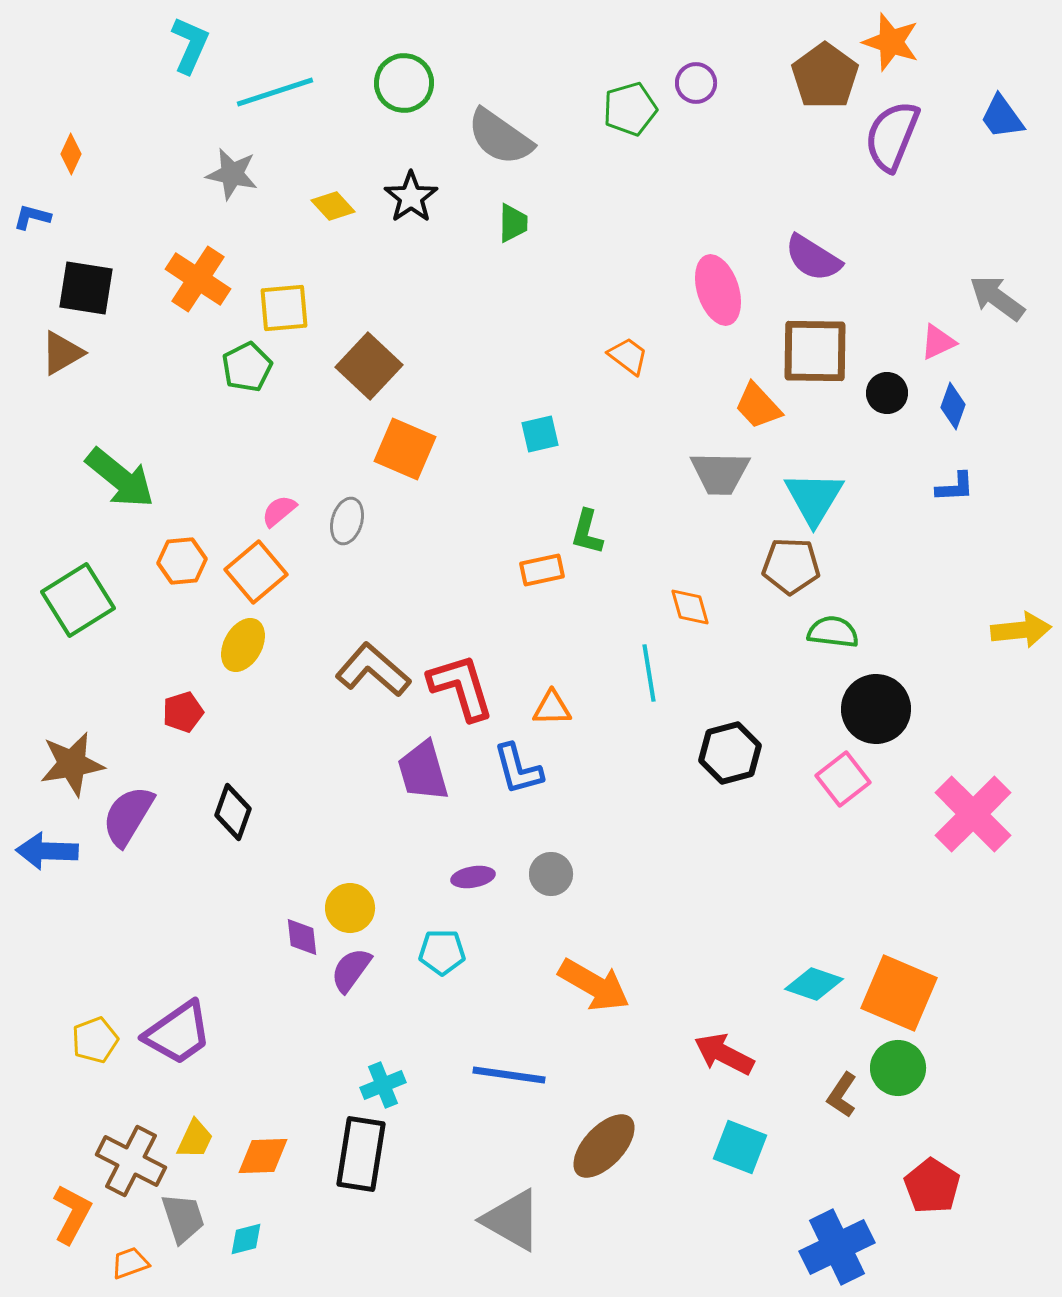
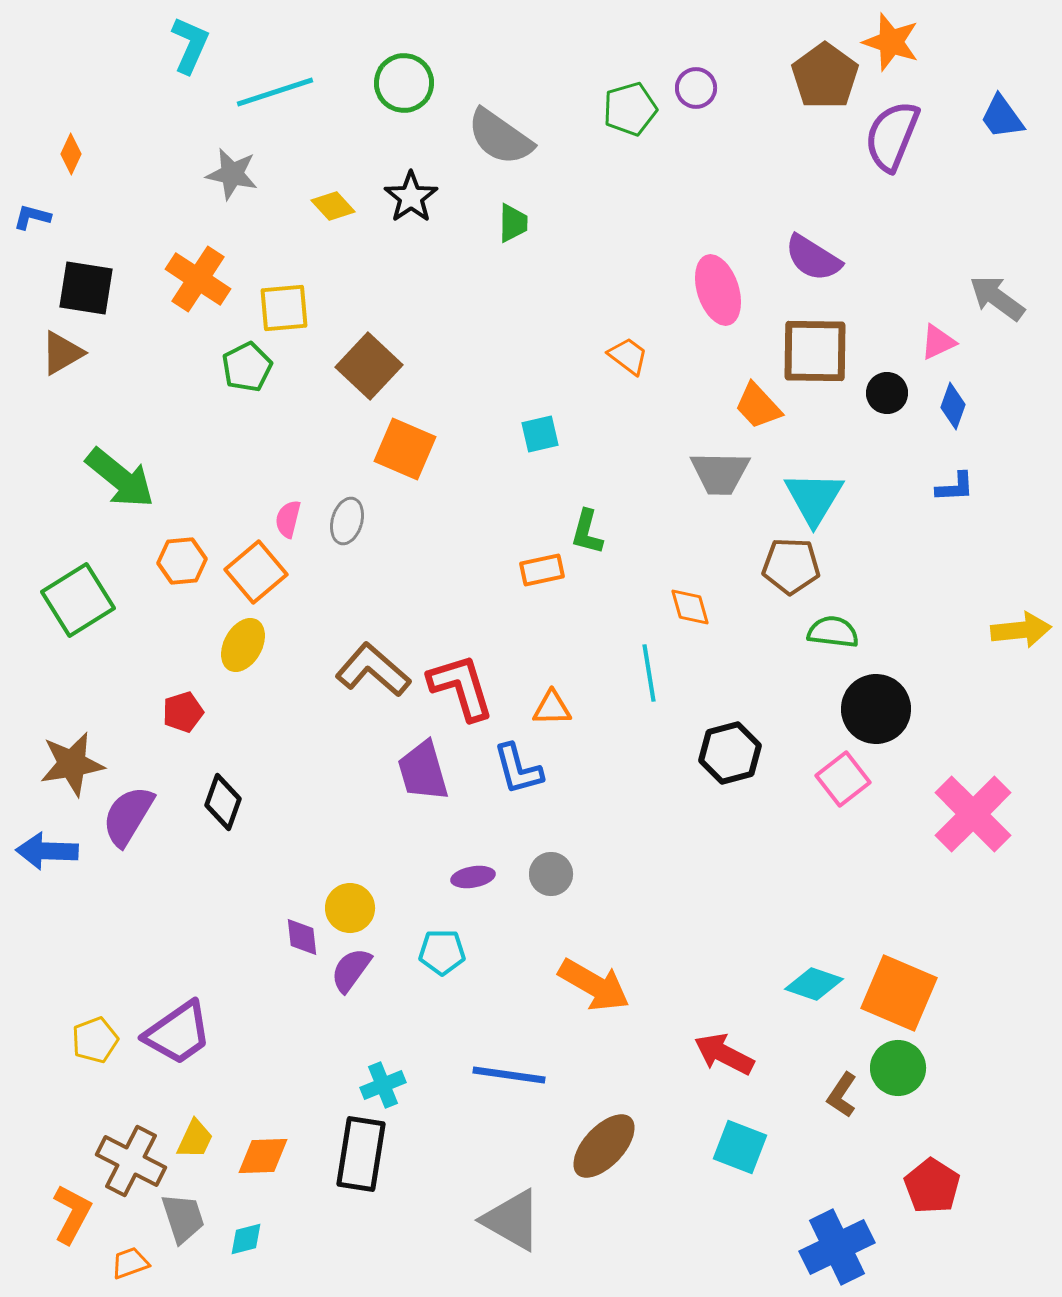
purple circle at (696, 83): moved 5 px down
pink semicircle at (279, 511): moved 9 px right, 8 px down; rotated 36 degrees counterclockwise
black diamond at (233, 812): moved 10 px left, 10 px up
